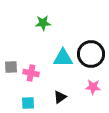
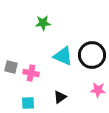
black circle: moved 1 px right, 1 px down
cyan triangle: moved 2 px up; rotated 25 degrees clockwise
gray square: rotated 16 degrees clockwise
pink star: moved 5 px right, 3 px down
